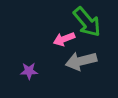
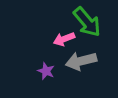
purple star: moved 17 px right; rotated 24 degrees clockwise
